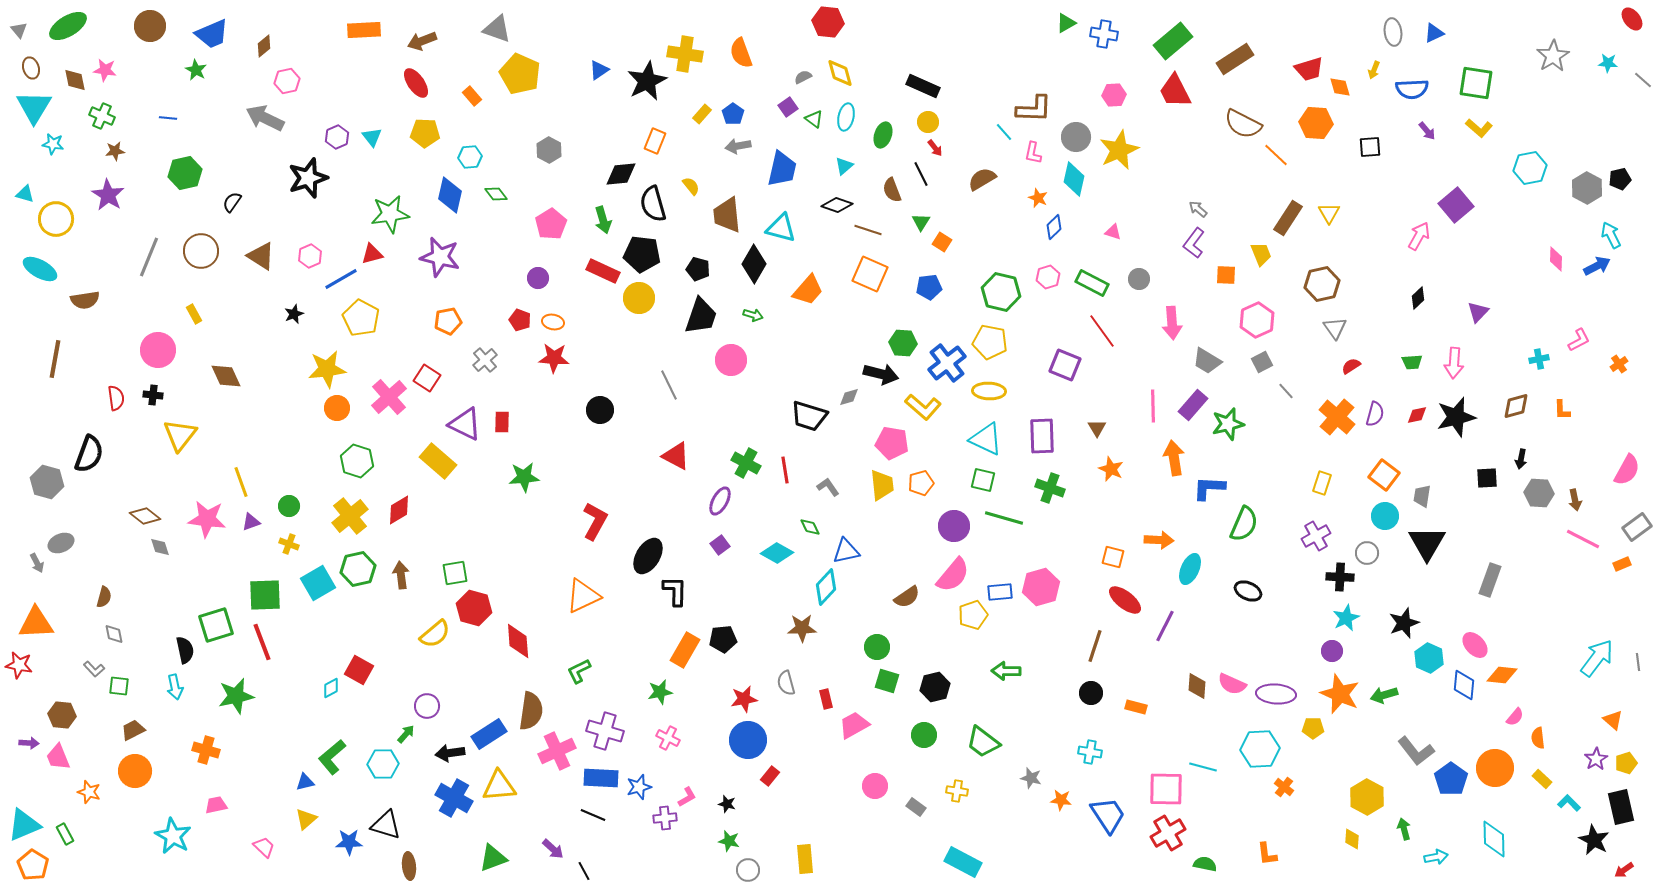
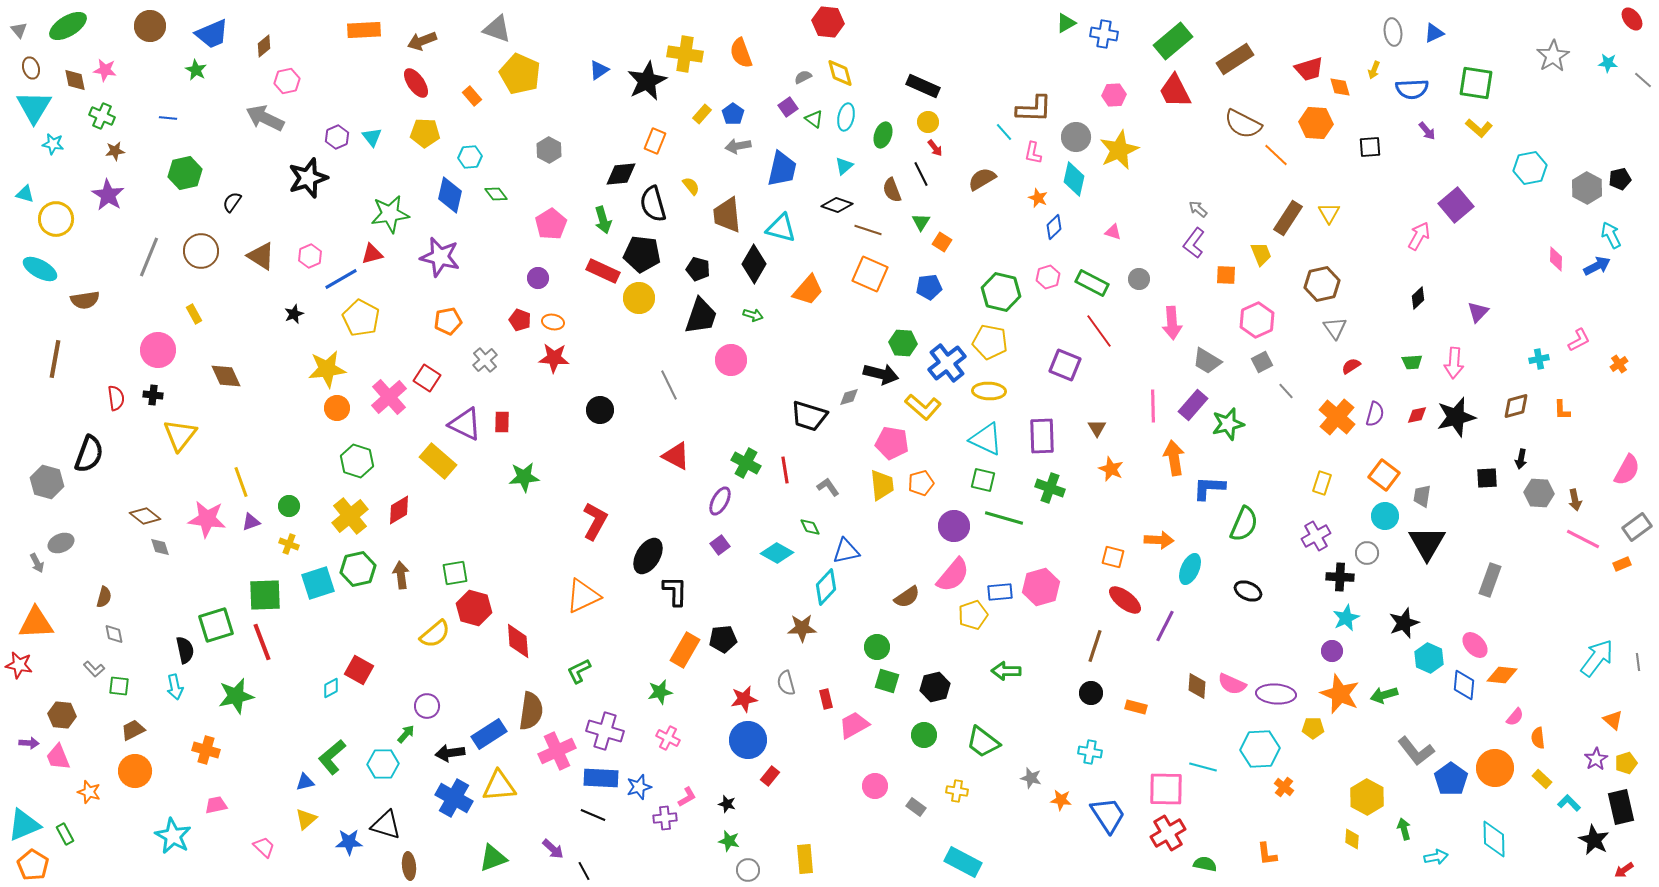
red line at (1102, 331): moved 3 px left
cyan square at (318, 583): rotated 12 degrees clockwise
